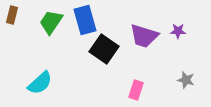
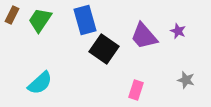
brown rectangle: rotated 12 degrees clockwise
green trapezoid: moved 11 px left, 2 px up
purple star: rotated 21 degrees clockwise
purple trapezoid: rotated 32 degrees clockwise
